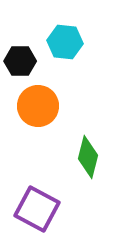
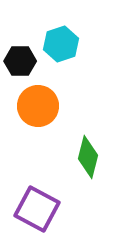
cyan hexagon: moved 4 px left, 2 px down; rotated 24 degrees counterclockwise
